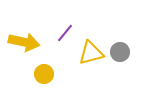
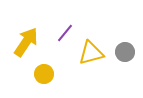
yellow arrow: moved 2 px right; rotated 68 degrees counterclockwise
gray circle: moved 5 px right
